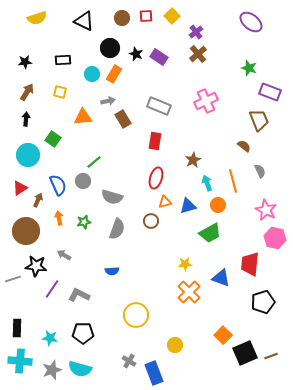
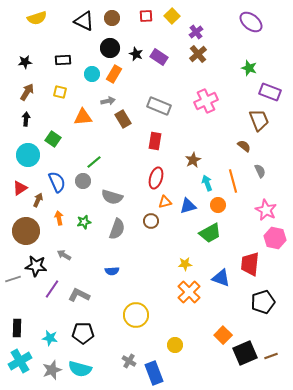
brown circle at (122, 18): moved 10 px left
blue semicircle at (58, 185): moved 1 px left, 3 px up
cyan cross at (20, 361): rotated 35 degrees counterclockwise
